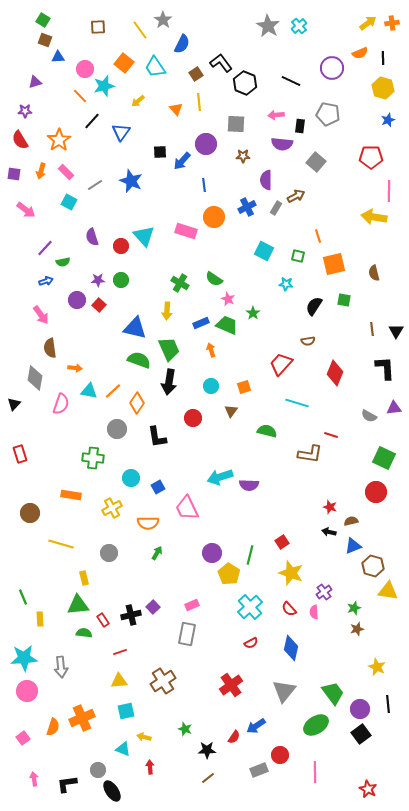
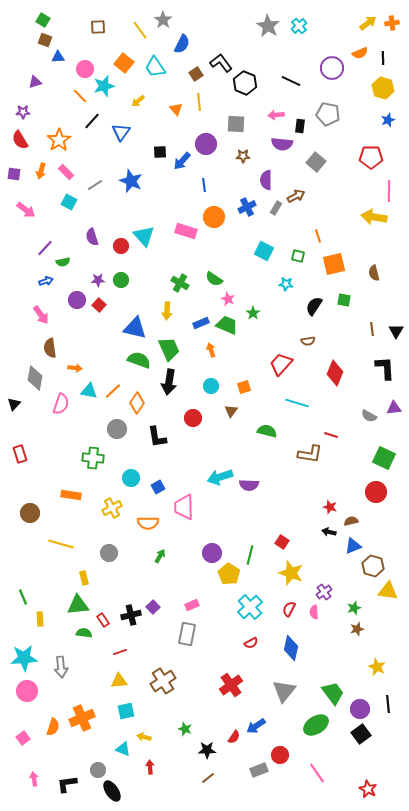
purple star at (25, 111): moved 2 px left, 1 px down
pink trapezoid at (187, 508): moved 3 px left, 1 px up; rotated 24 degrees clockwise
red square at (282, 542): rotated 24 degrees counterclockwise
green arrow at (157, 553): moved 3 px right, 3 px down
red semicircle at (289, 609): rotated 70 degrees clockwise
pink line at (315, 772): moved 2 px right, 1 px down; rotated 35 degrees counterclockwise
